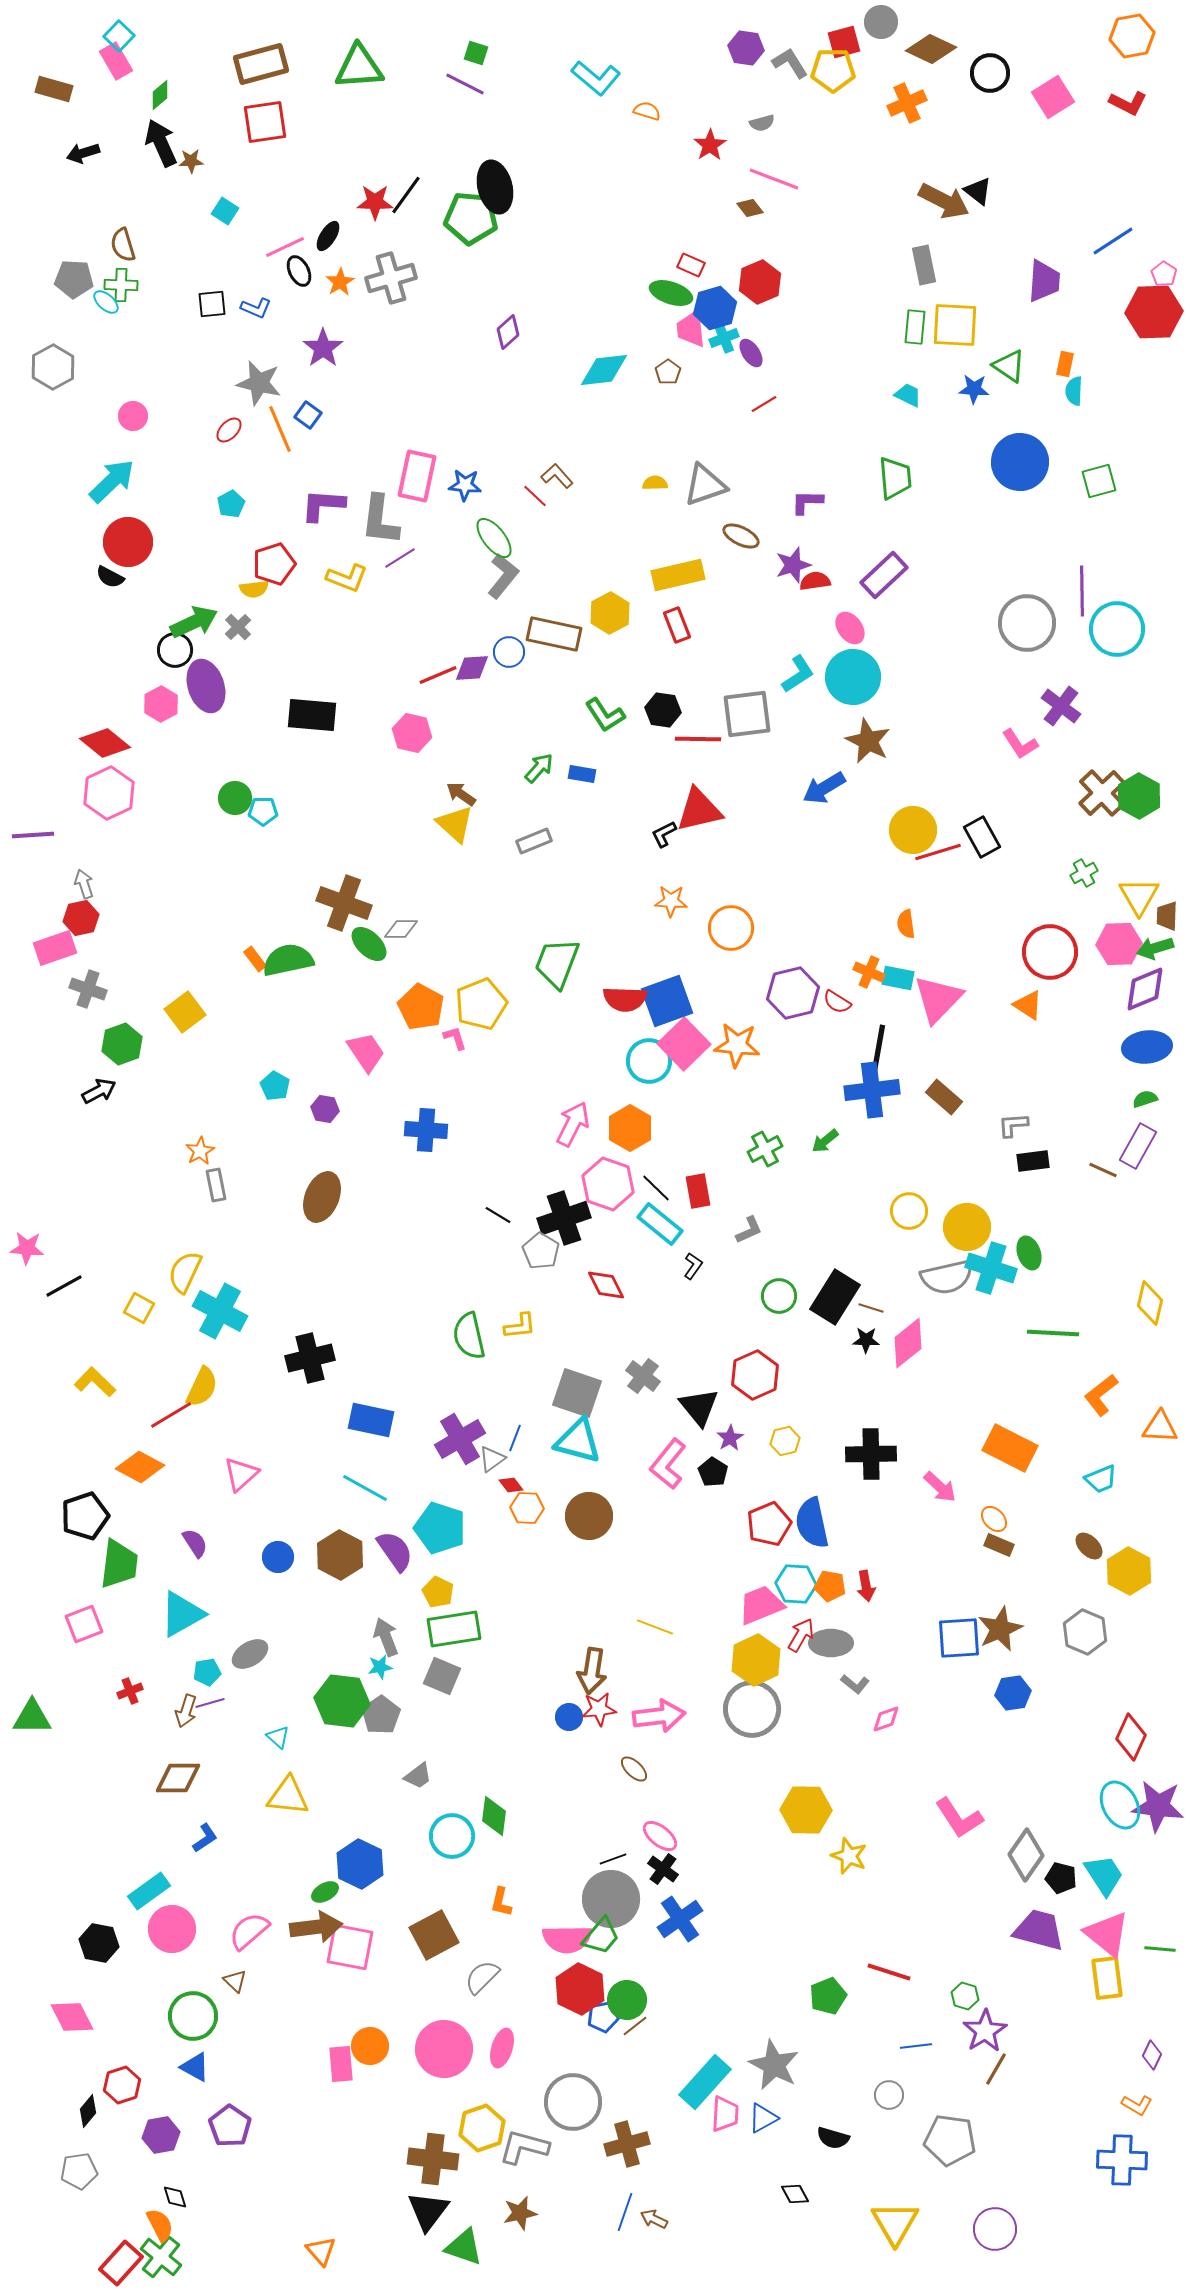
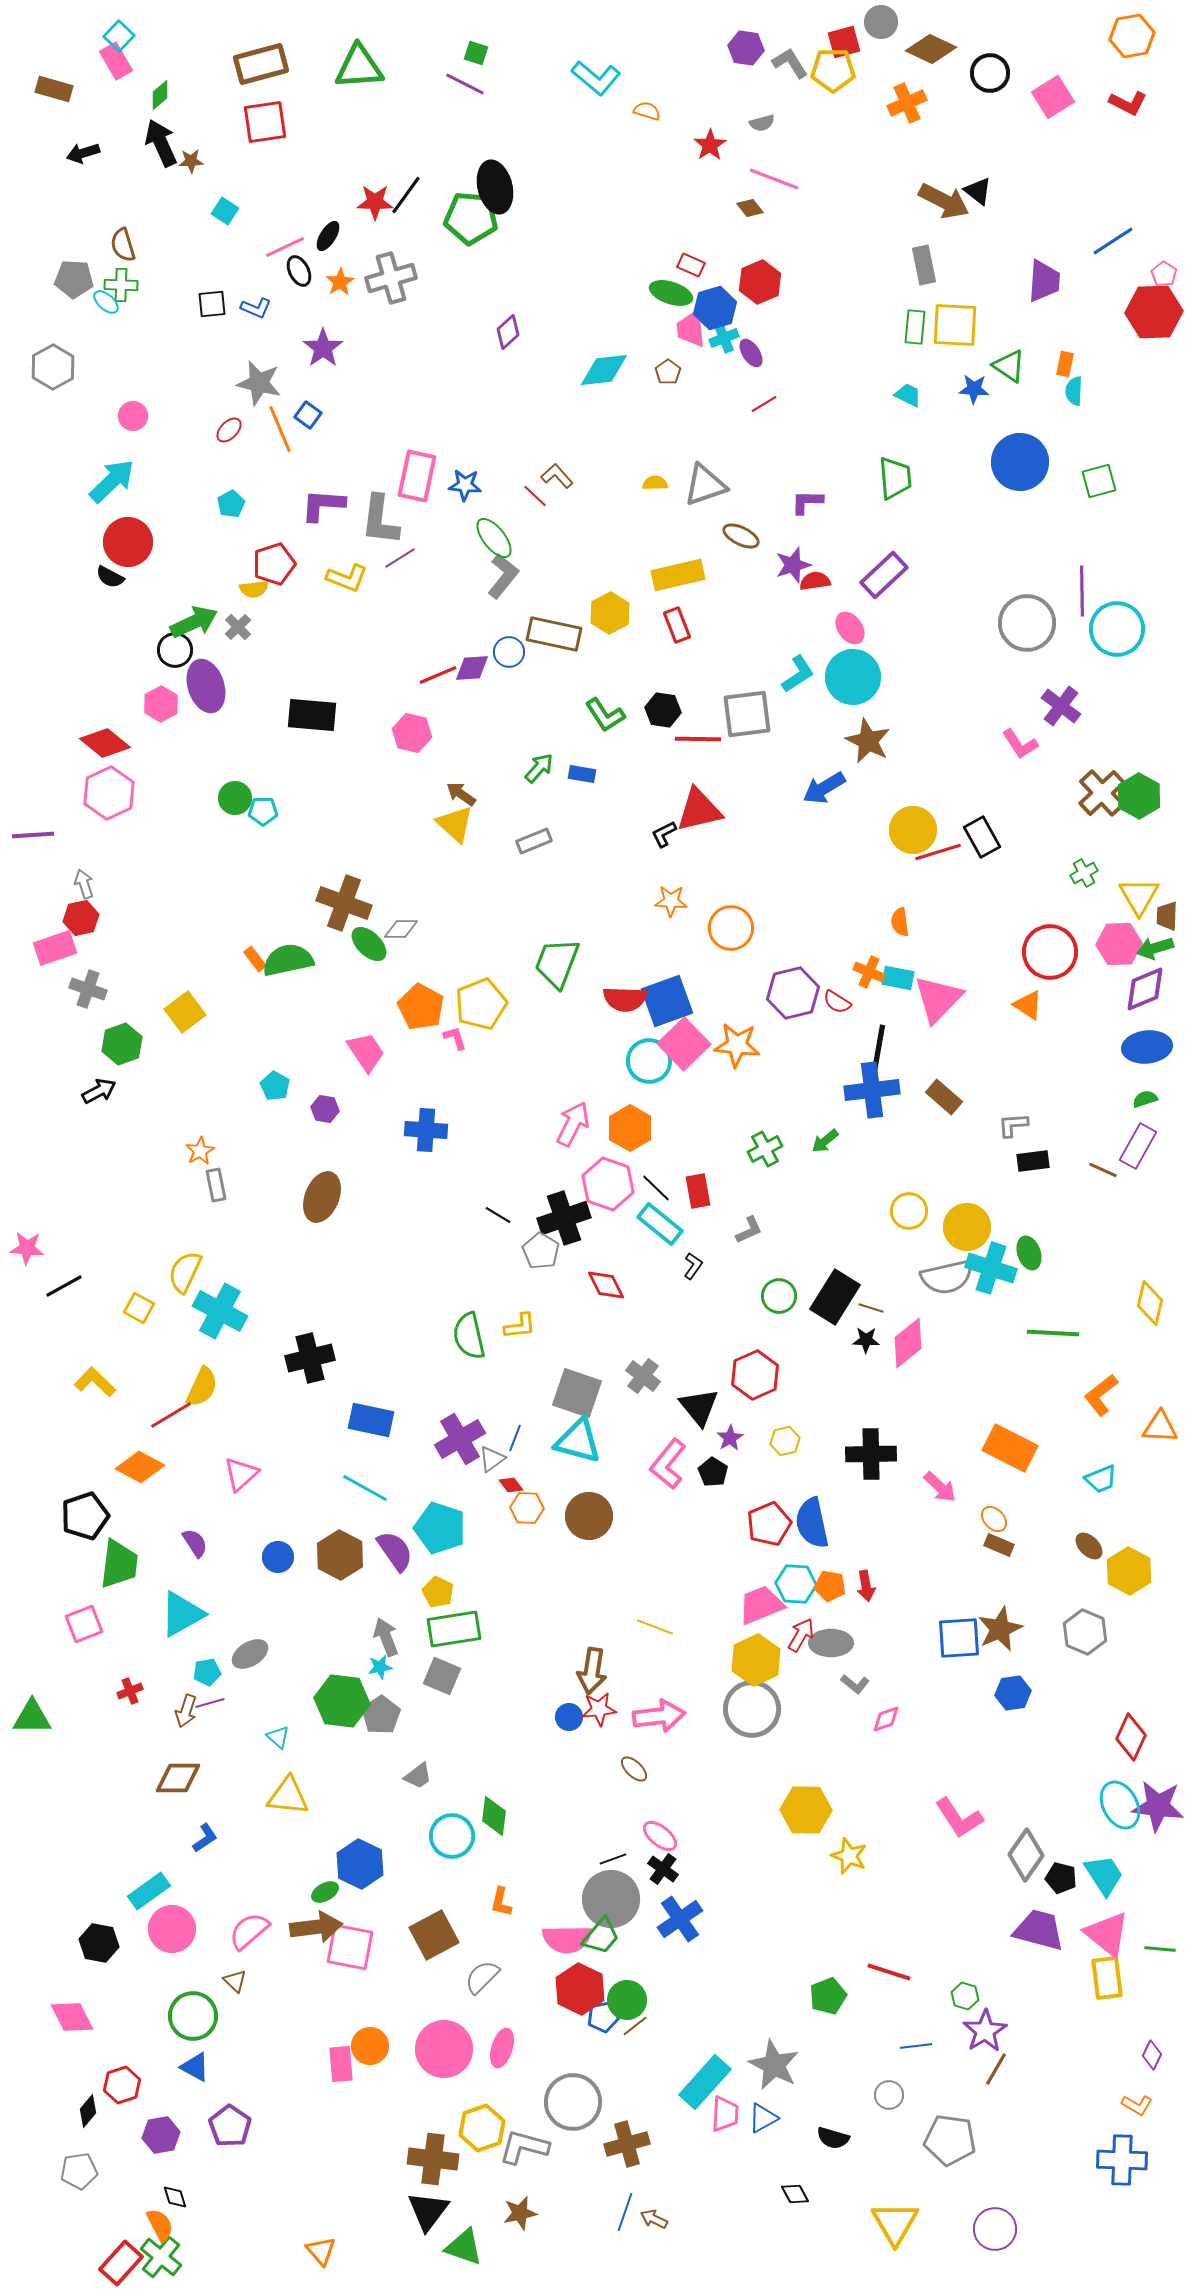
orange semicircle at (906, 924): moved 6 px left, 2 px up
